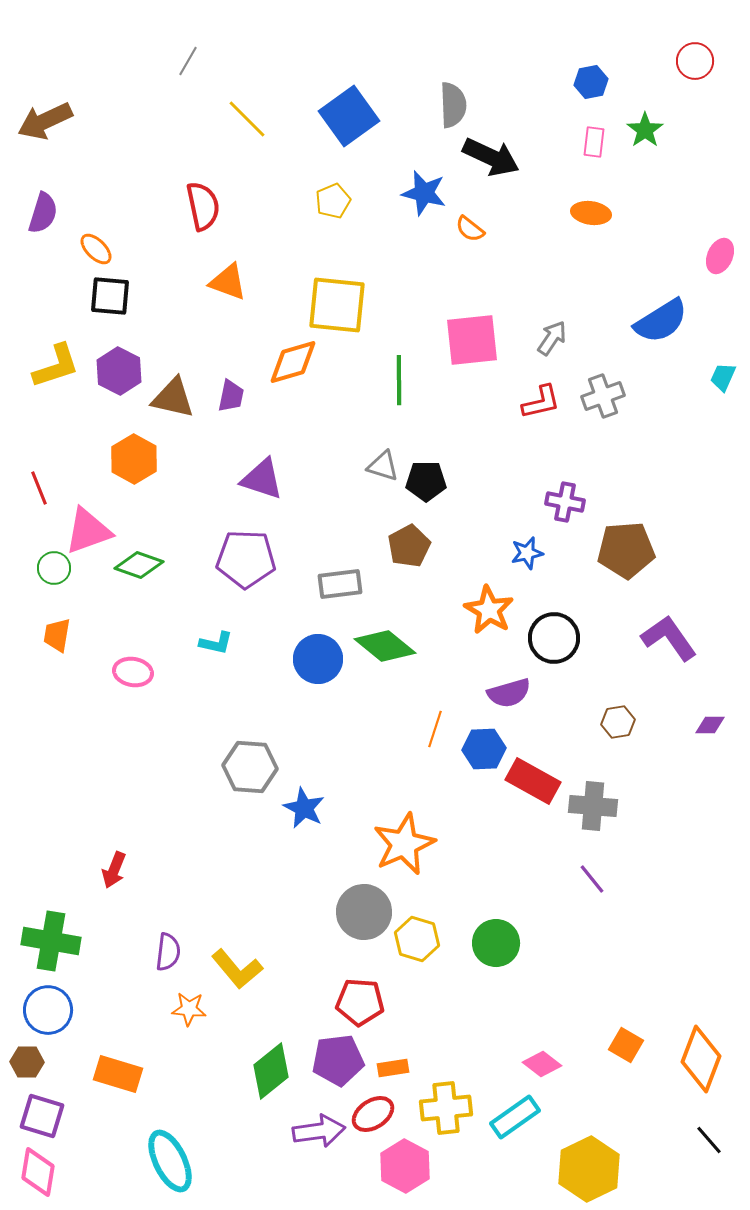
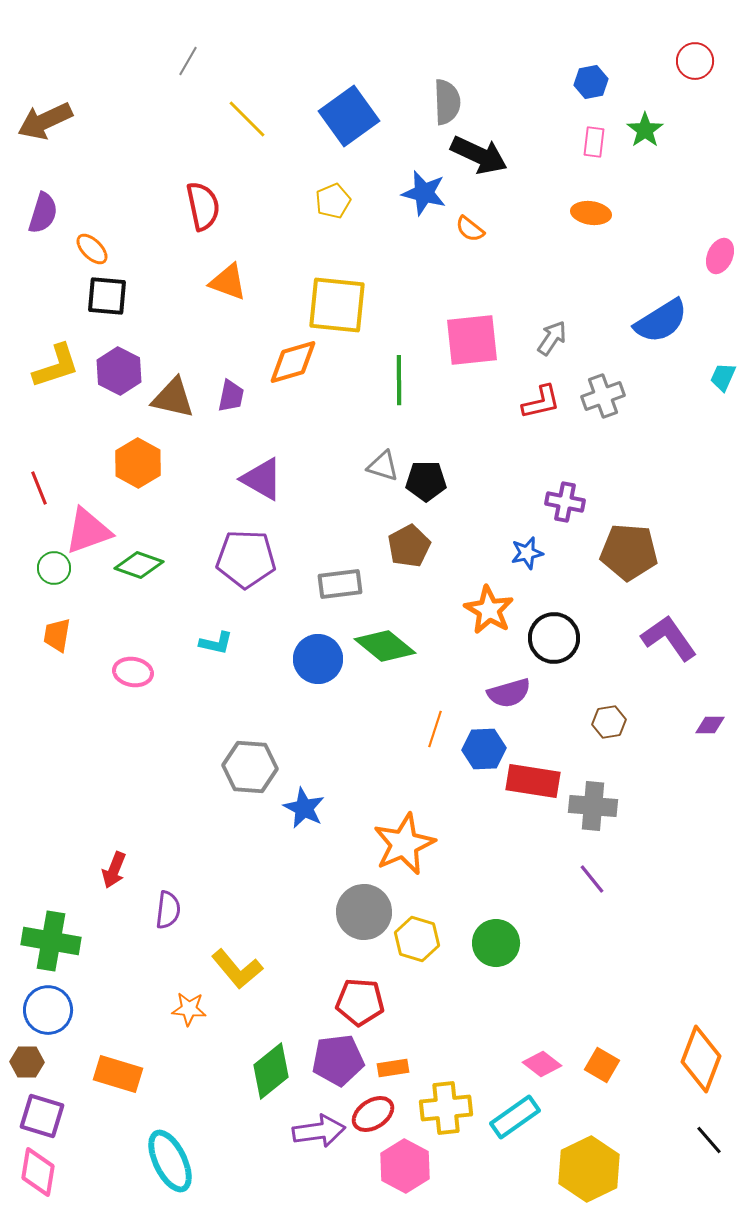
gray semicircle at (453, 105): moved 6 px left, 3 px up
black arrow at (491, 157): moved 12 px left, 2 px up
orange ellipse at (96, 249): moved 4 px left
black square at (110, 296): moved 3 px left
orange hexagon at (134, 459): moved 4 px right, 4 px down
purple triangle at (262, 479): rotated 12 degrees clockwise
brown pentagon at (626, 550): moved 3 px right, 2 px down; rotated 8 degrees clockwise
brown hexagon at (618, 722): moved 9 px left
red rectangle at (533, 781): rotated 20 degrees counterclockwise
purple semicircle at (168, 952): moved 42 px up
orange square at (626, 1045): moved 24 px left, 20 px down
